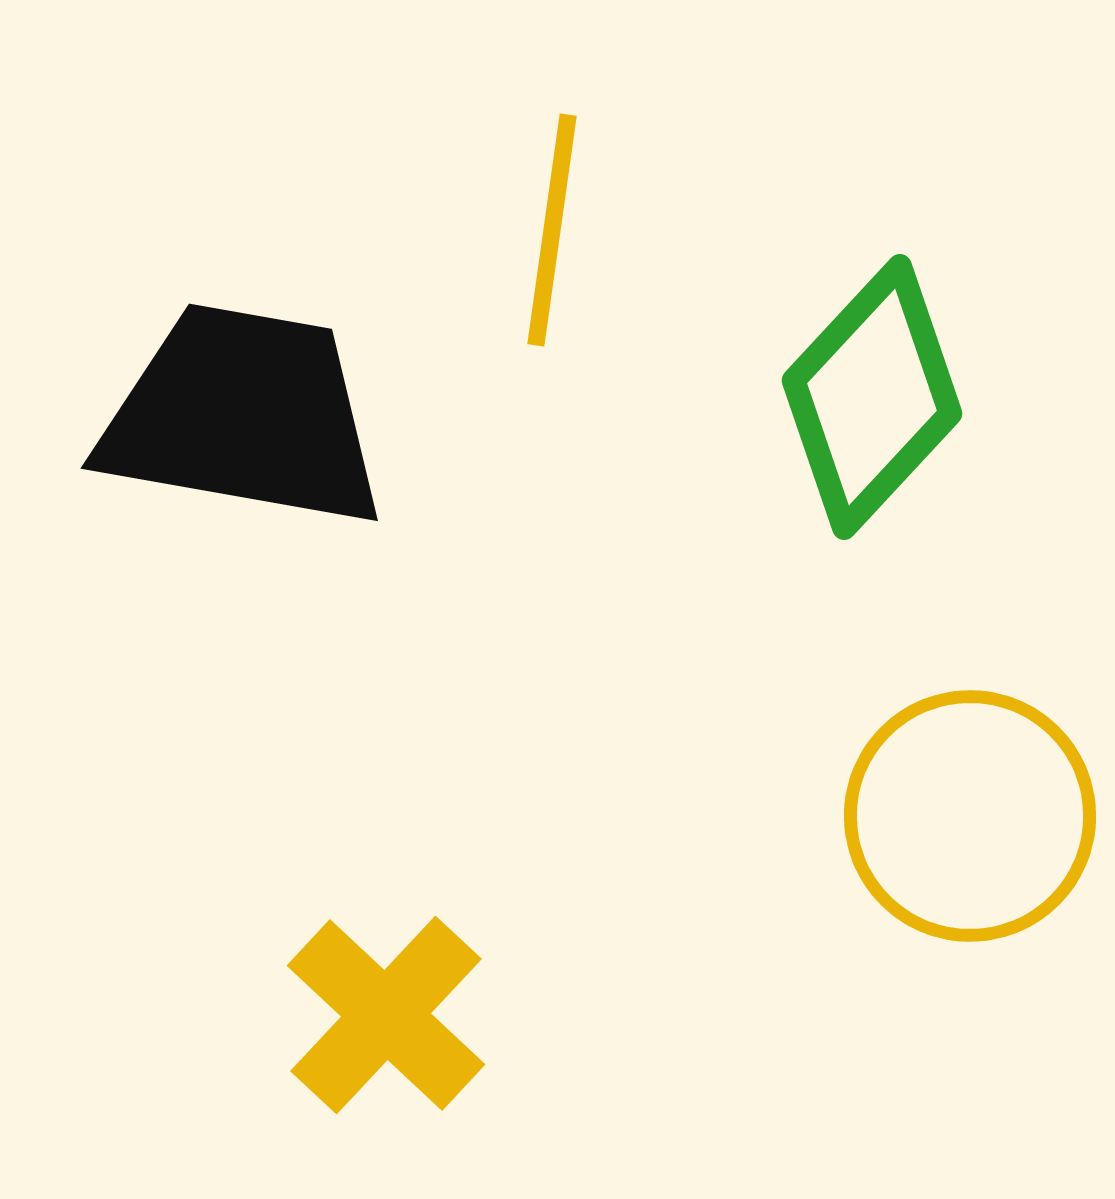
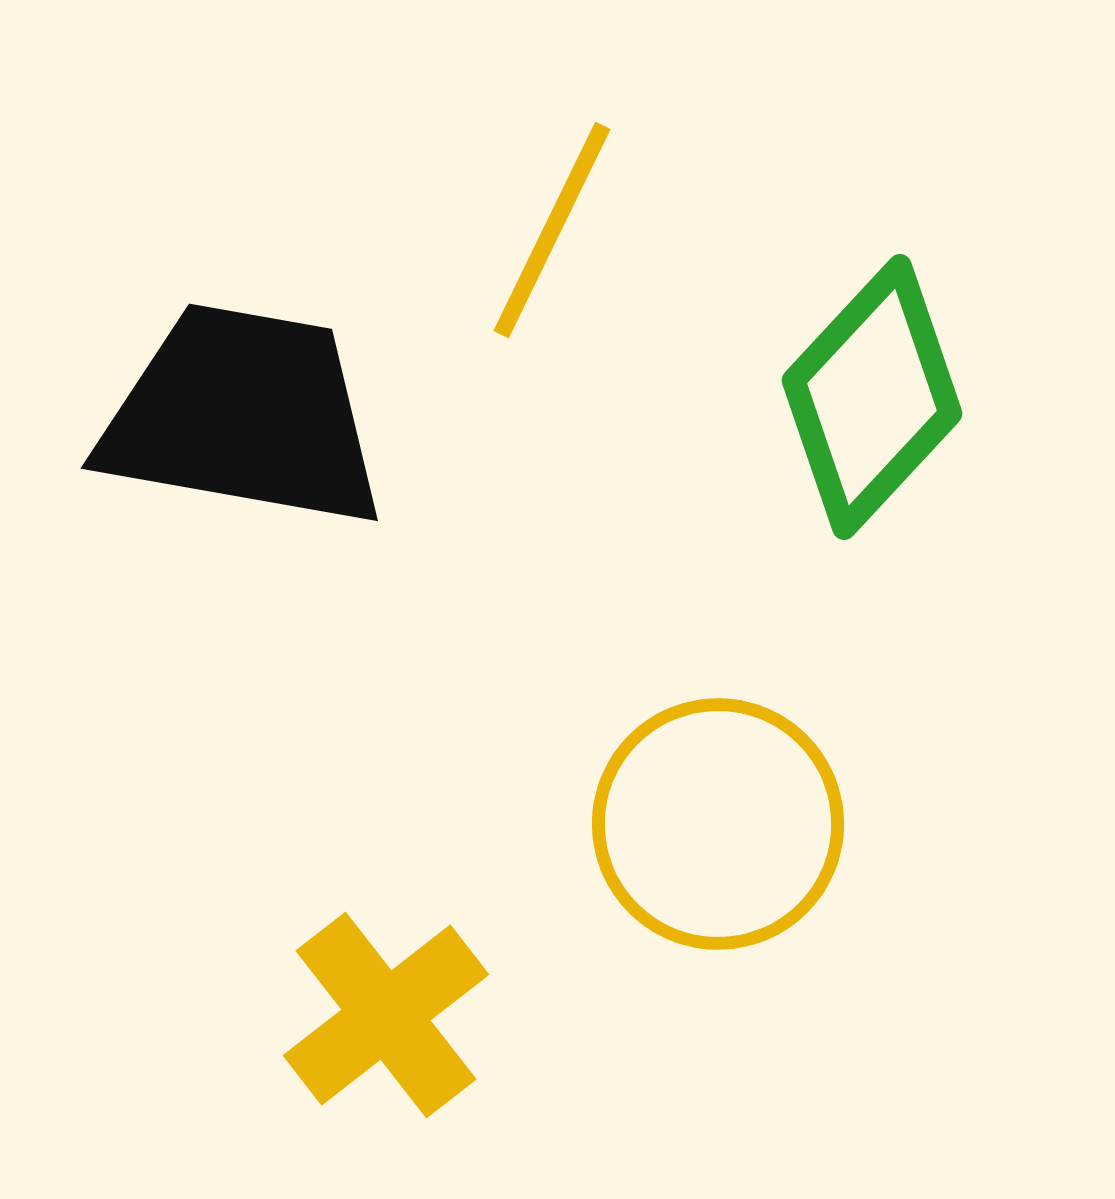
yellow line: rotated 18 degrees clockwise
yellow circle: moved 252 px left, 8 px down
yellow cross: rotated 9 degrees clockwise
